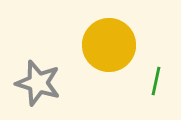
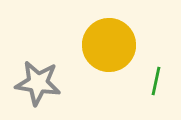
gray star: rotated 9 degrees counterclockwise
